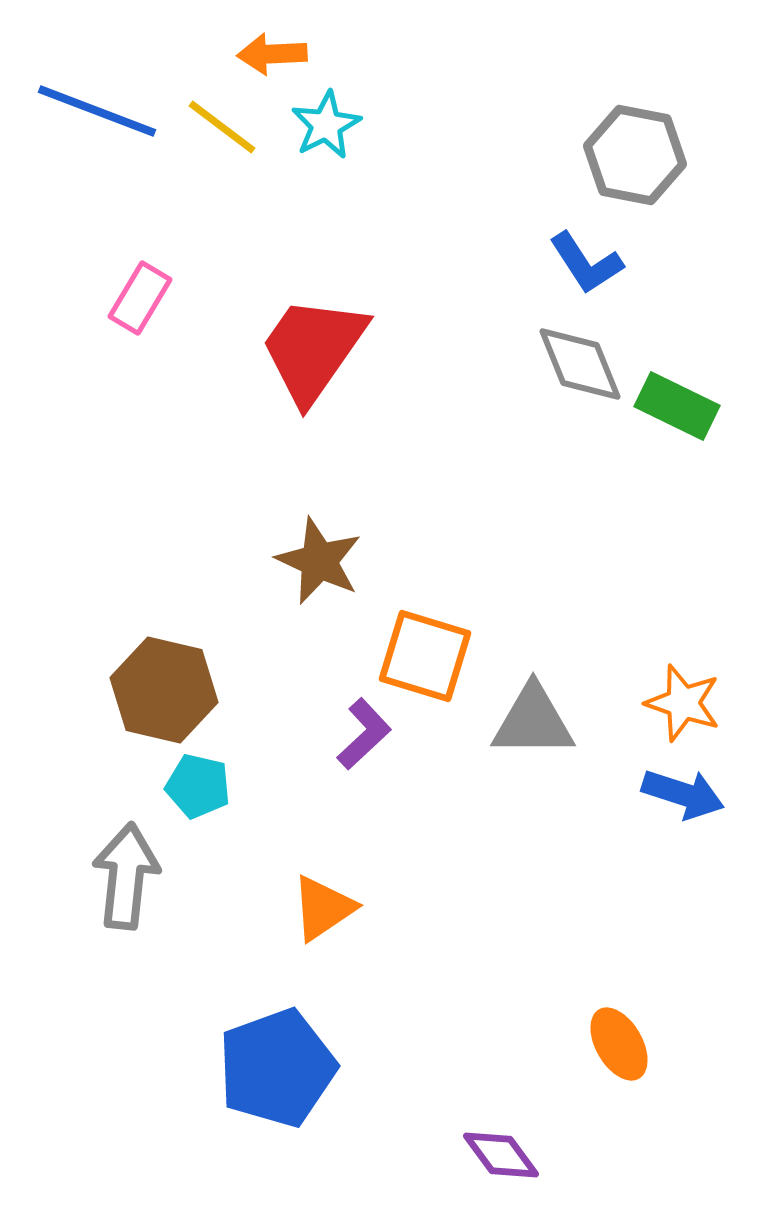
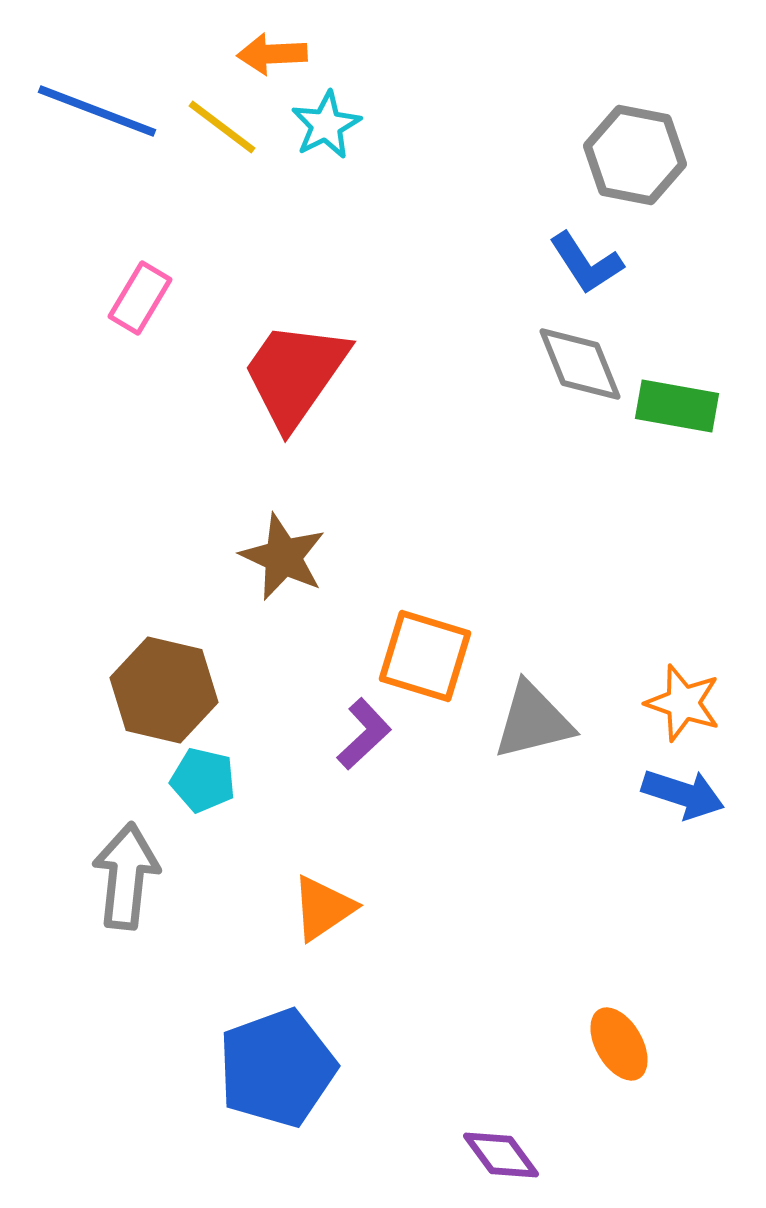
red trapezoid: moved 18 px left, 25 px down
green rectangle: rotated 16 degrees counterclockwise
brown star: moved 36 px left, 4 px up
gray triangle: rotated 14 degrees counterclockwise
cyan pentagon: moved 5 px right, 6 px up
